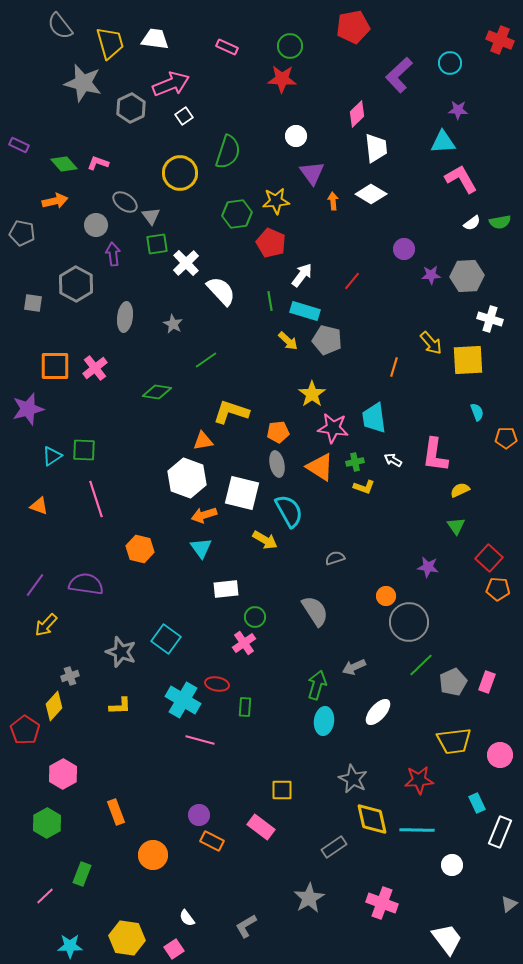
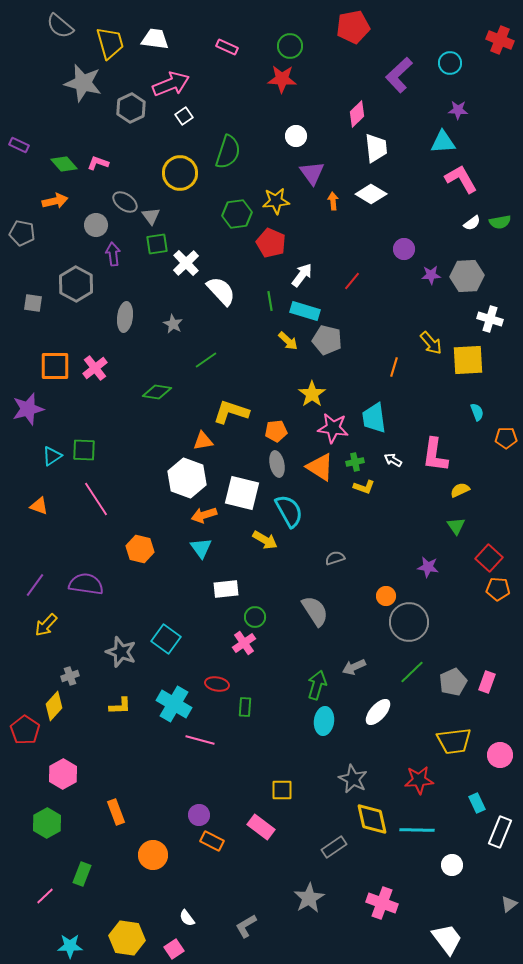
gray semicircle at (60, 26): rotated 12 degrees counterclockwise
orange pentagon at (278, 432): moved 2 px left, 1 px up
pink line at (96, 499): rotated 15 degrees counterclockwise
green line at (421, 665): moved 9 px left, 7 px down
cyan cross at (183, 700): moved 9 px left, 4 px down
